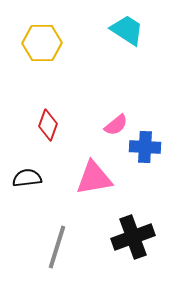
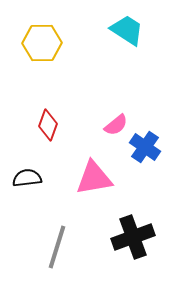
blue cross: rotated 32 degrees clockwise
